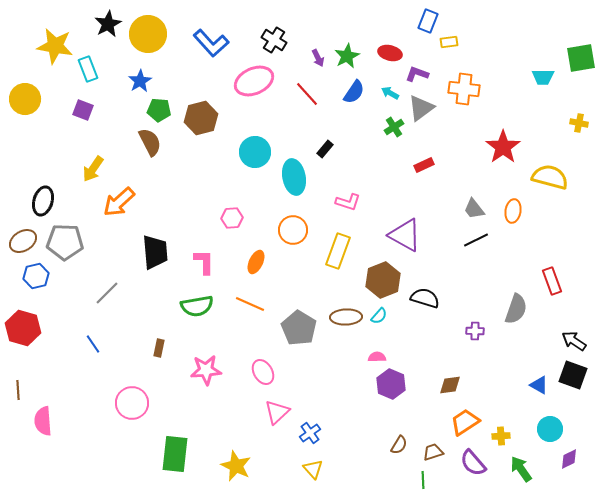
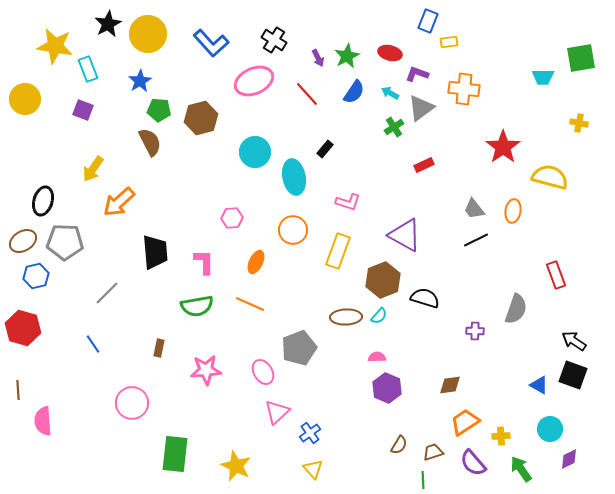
red rectangle at (552, 281): moved 4 px right, 6 px up
gray pentagon at (299, 328): moved 20 px down; rotated 20 degrees clockwise
purple hexagon at (391, 384): moved 4 px left, 4 px down
